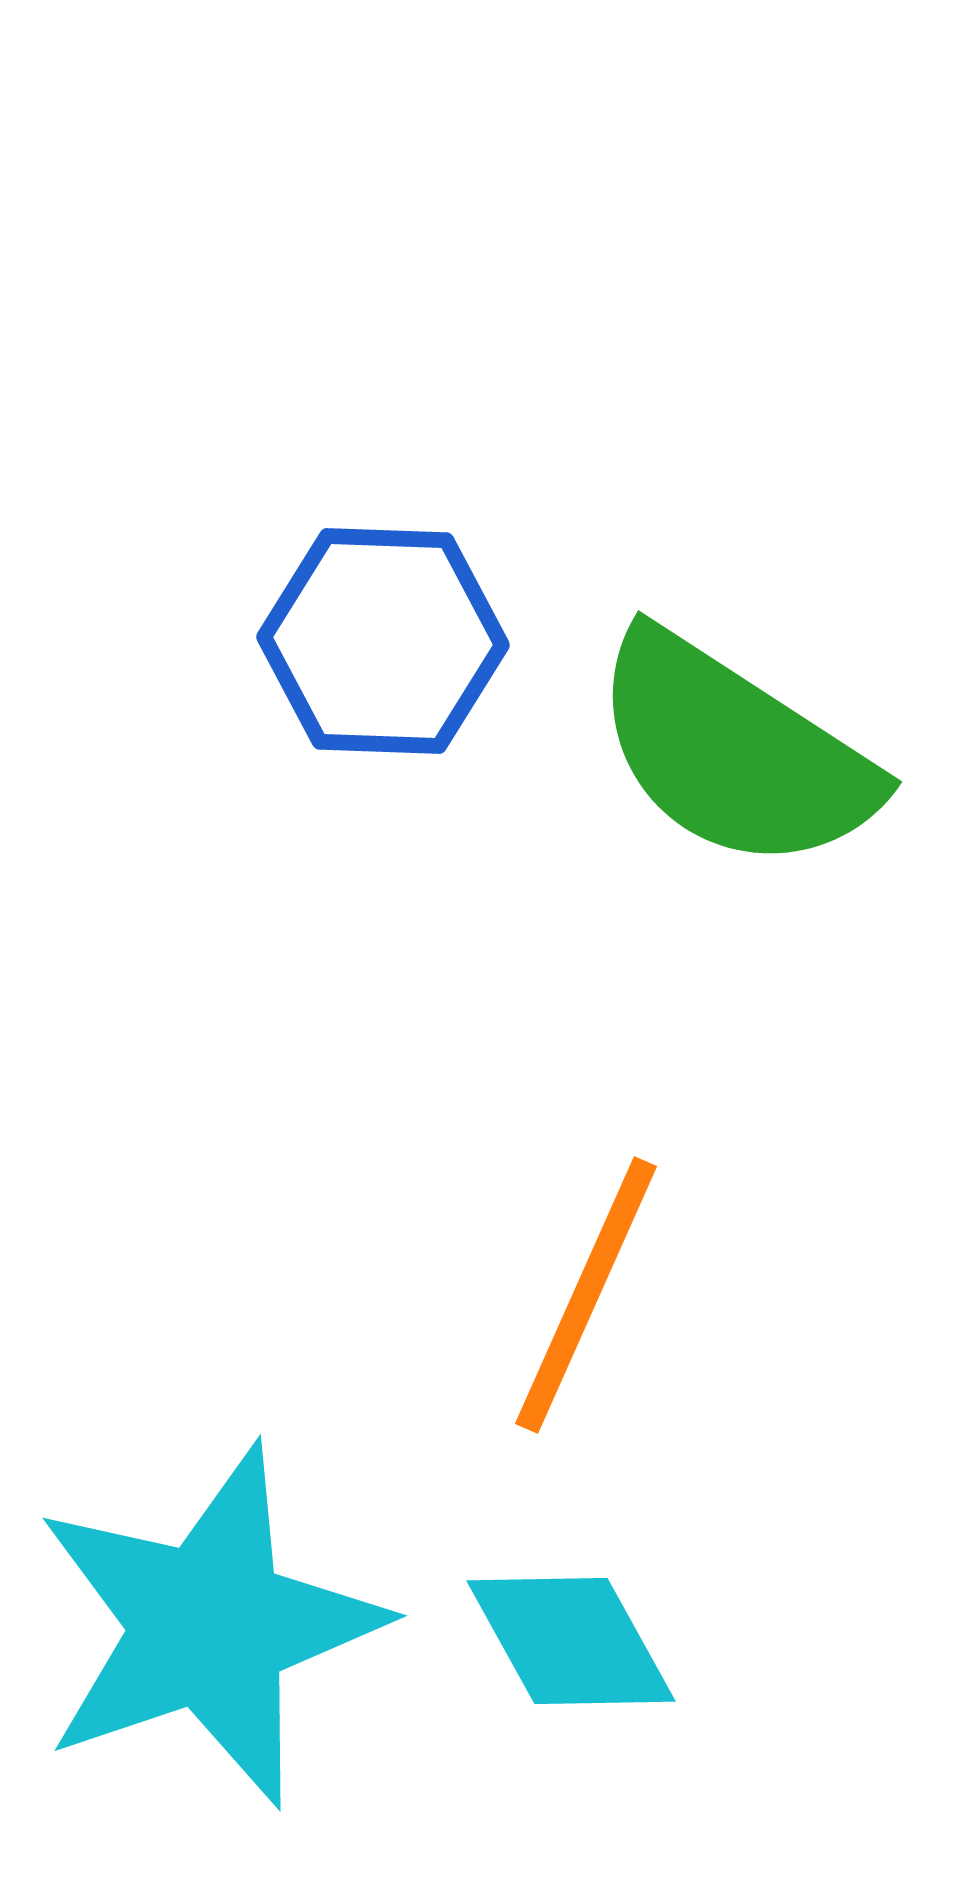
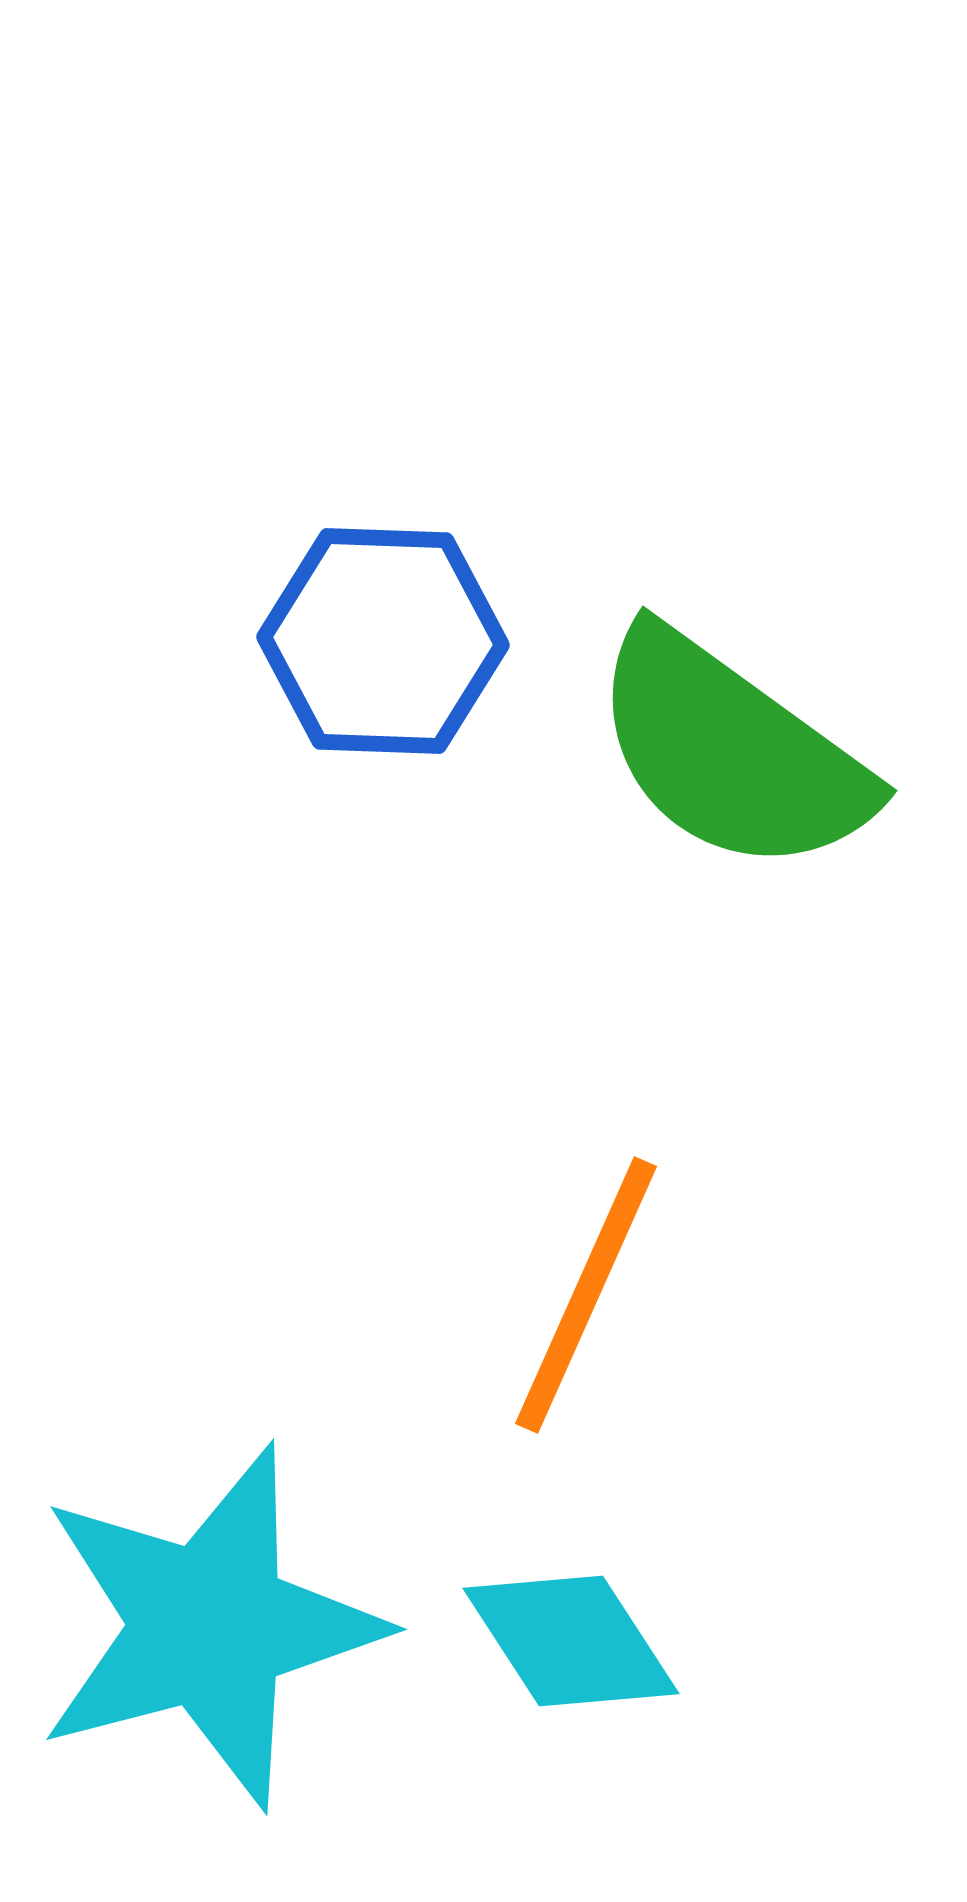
green semicircle: moved 3 px left; rotated 3 degrees clockwise
cyan star: rotated 4 degrees clockwise
cyan diamond: rotated 4 degrees counterclockwise
